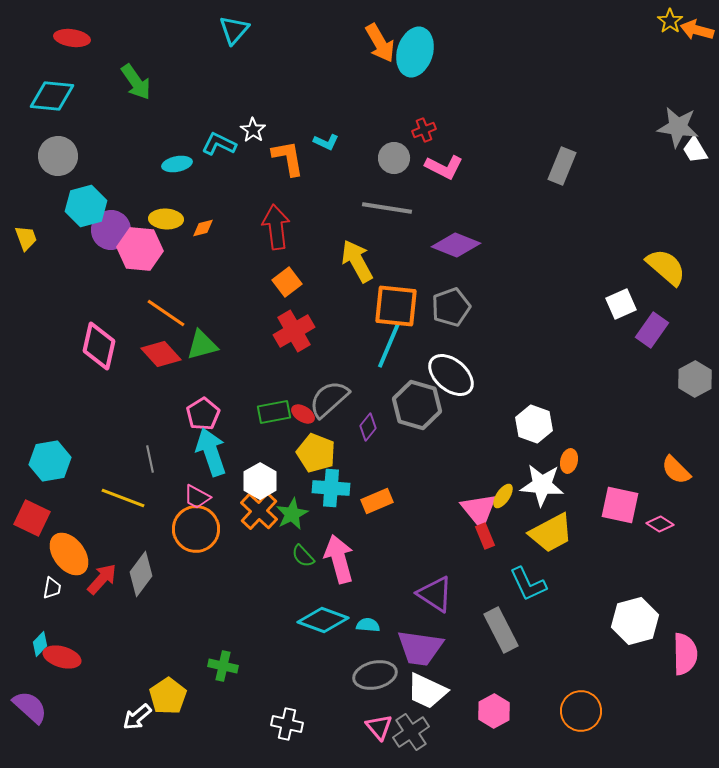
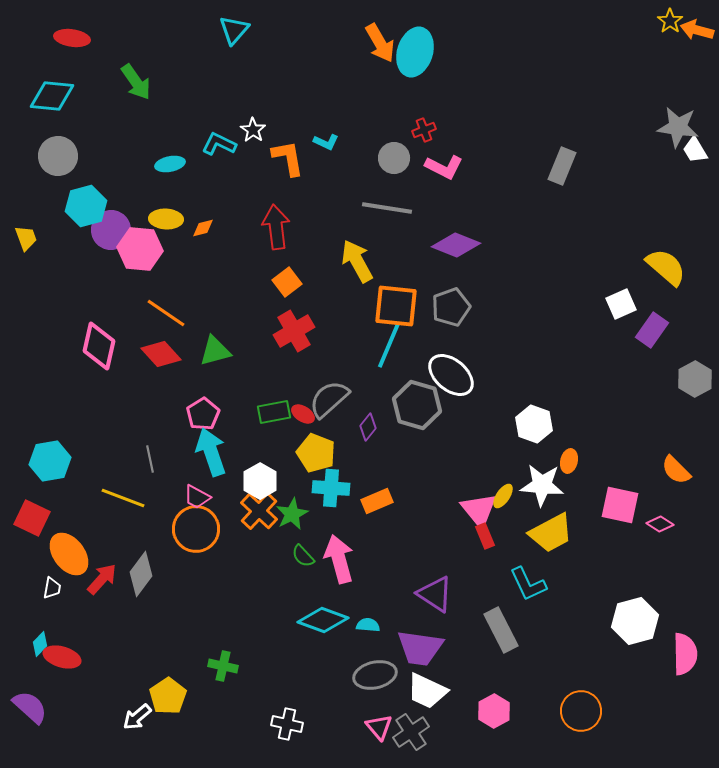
cyan ellipse at (177, 164): moved 7 px left
green triangle at (202, 345): moved 13 px right, 6 px down
